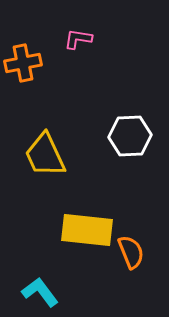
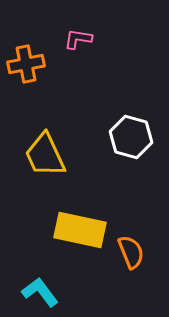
orange cross: moved 3 px right, 1 px down
white hexagon: moved 1 px right, 1 px down; rotated 18 degrees clockwise
yellow rectangle: moved 7 px left; rotated 6 degrees clockwise
